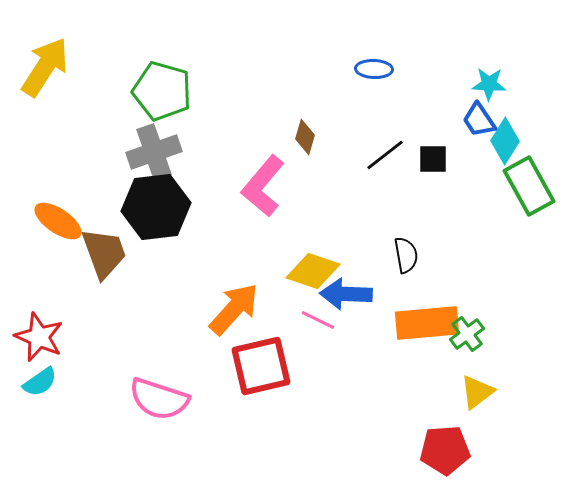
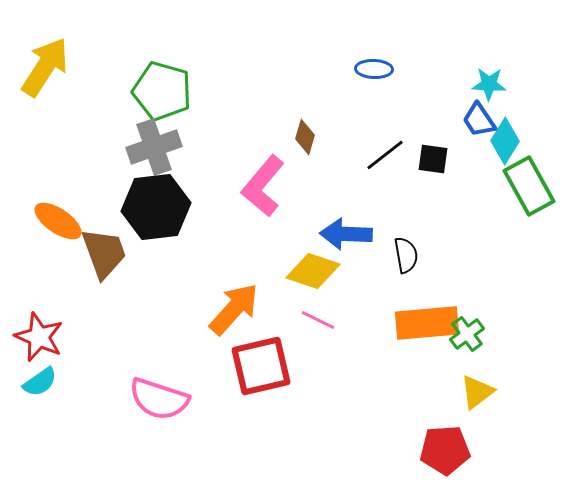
gray cross: moved 5 px up
black square: rotated 8 degrees clockwise
blue arrow: moved 60 px up
